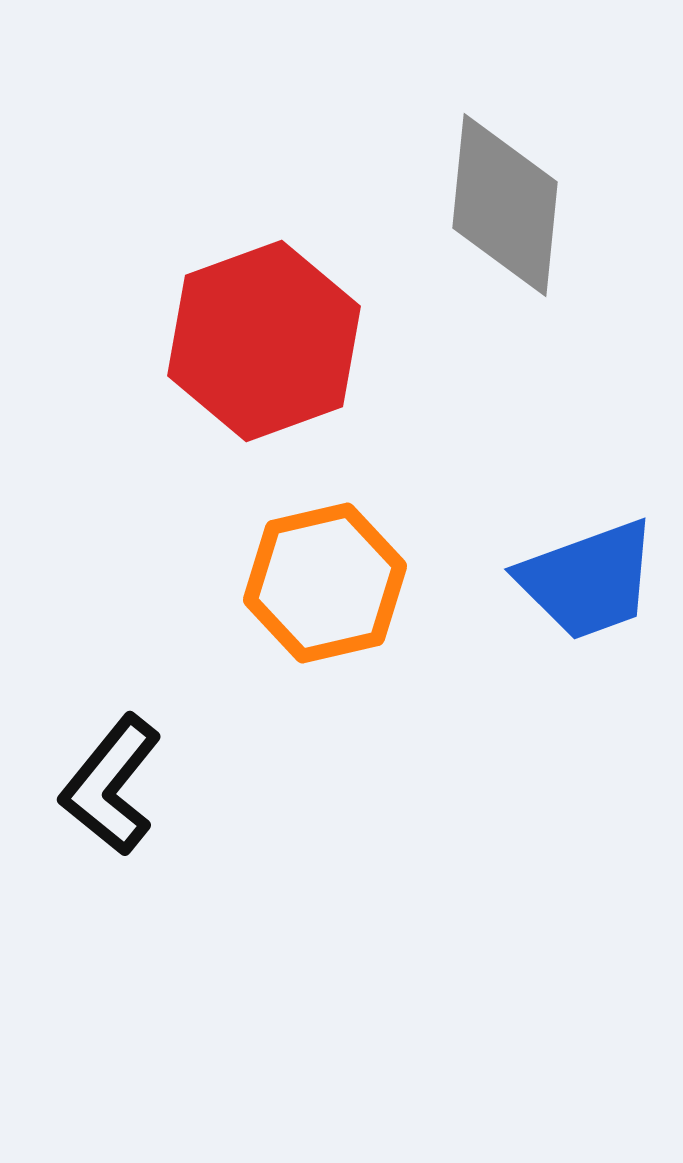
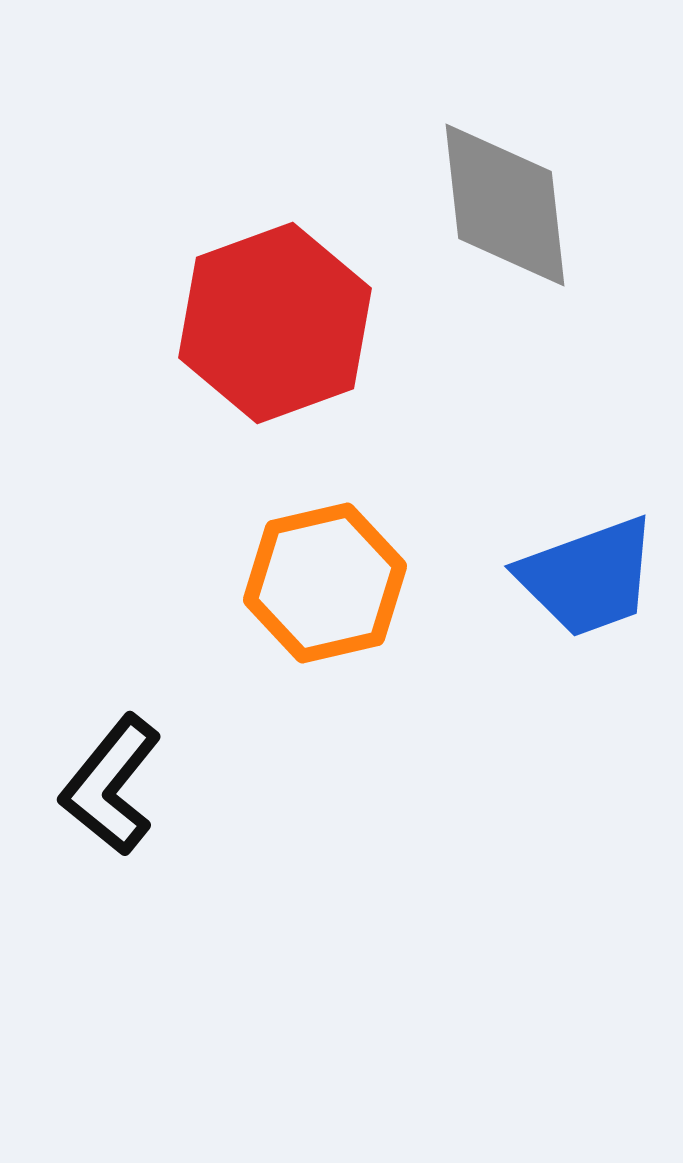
gray diamond: rotated 12 degrees counterclockwise
red hexagon: moved 11 px right, 18 px up
blue trapezoid: moved 3 px up
